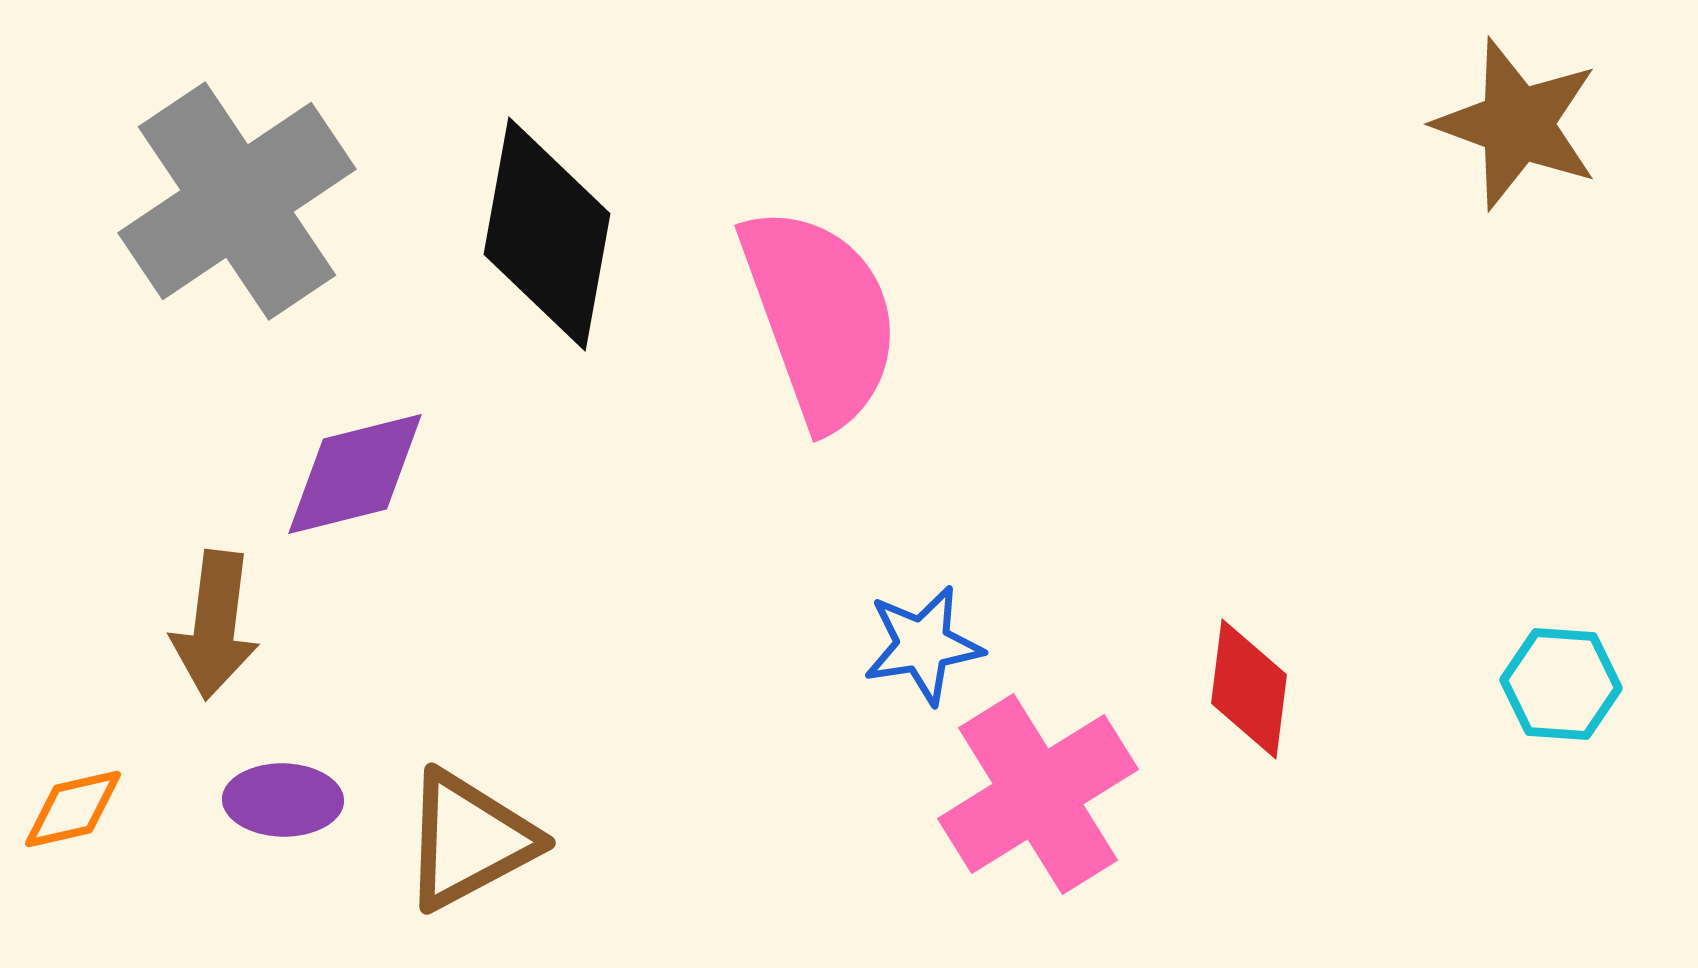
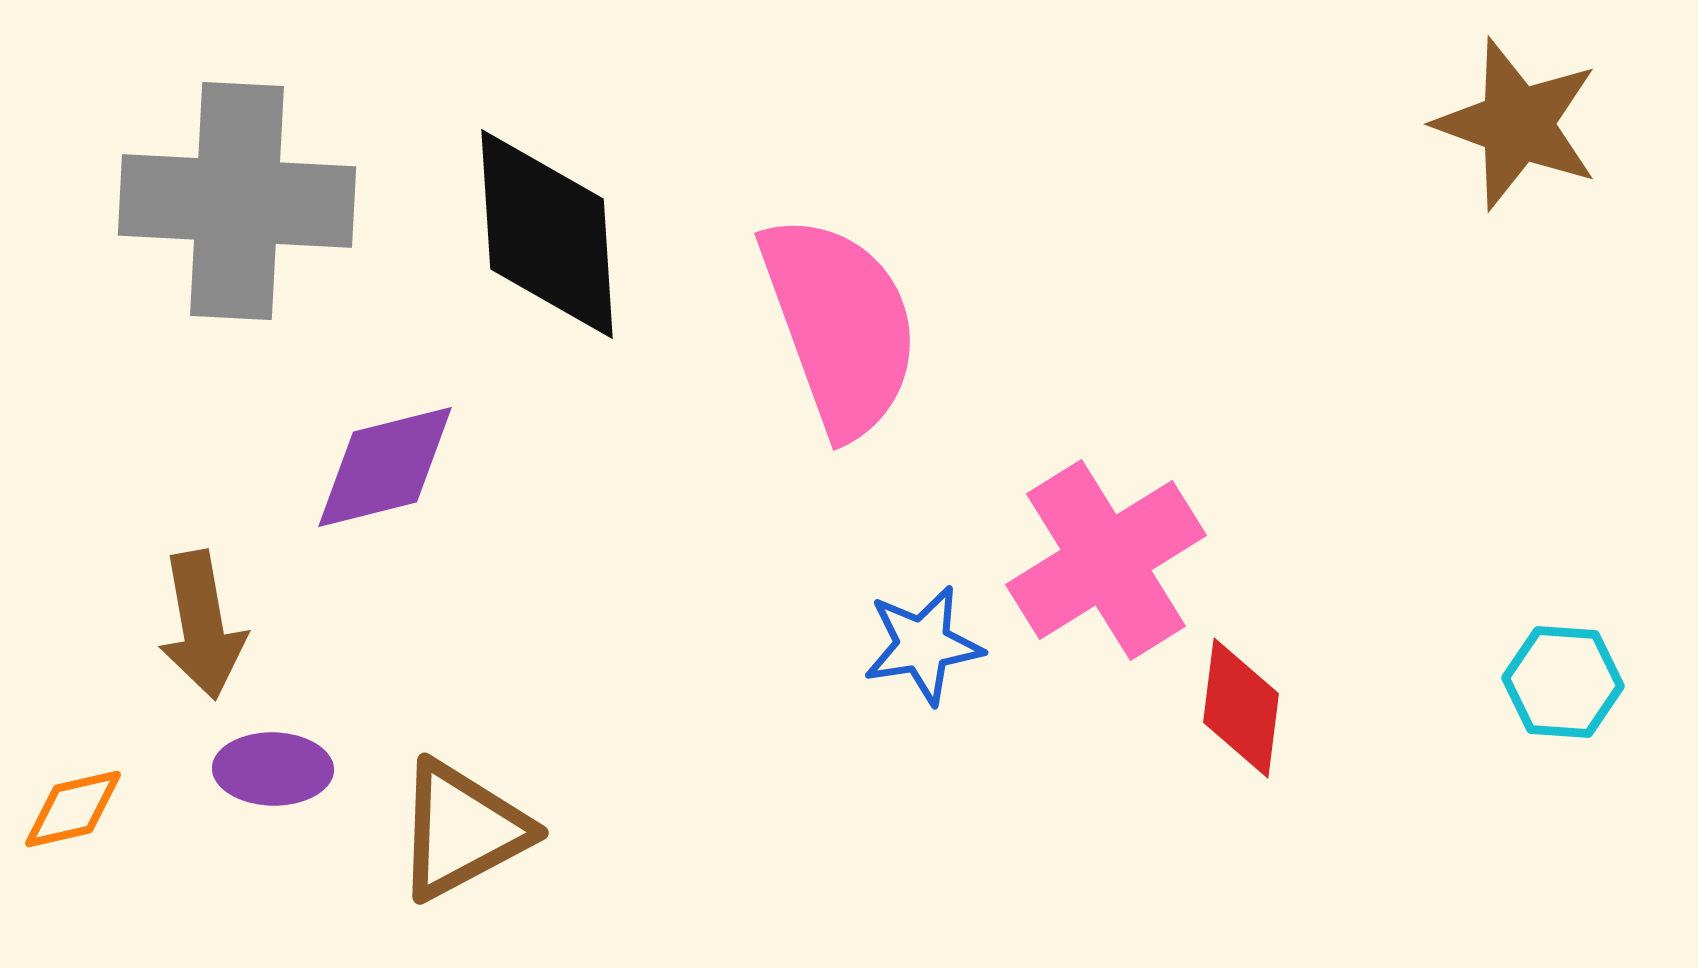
gray cross: rotated 37 degrees clockwise
black diamond: rotated 14 degrees counterclockwise
pink semicircle: moved 20 px right, 8 px down
purple diamond: moved 30 px right, 7 px up
brown arrow: moved 13 px left; rotated 17 degrees counterclockwise
cyan hexagon: moved 2 px right, 2 px up
red diamond: moved 8 px left, 19 px down
pink cross: moved 68 px right, 234 px up
purple ellipse: moved 10 px left, 31 px up
brown triangle: moved 7 px left, 10 px up
